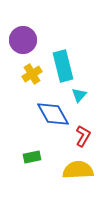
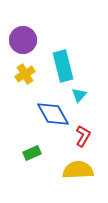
yellow cross: moved 7 px left
green rectangle: moved 4 px up; rotated 12 degrees counterclockwise
